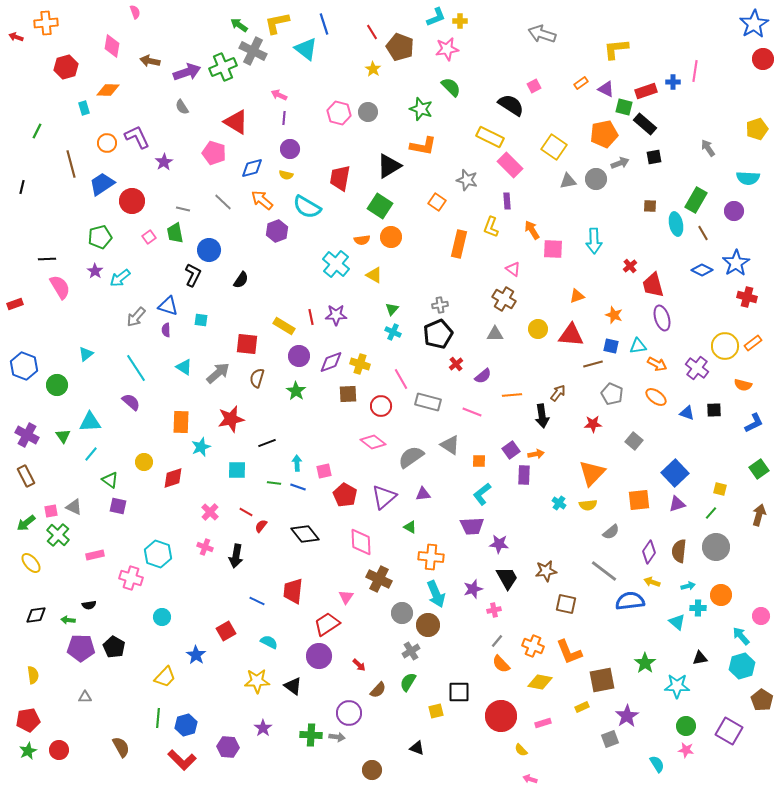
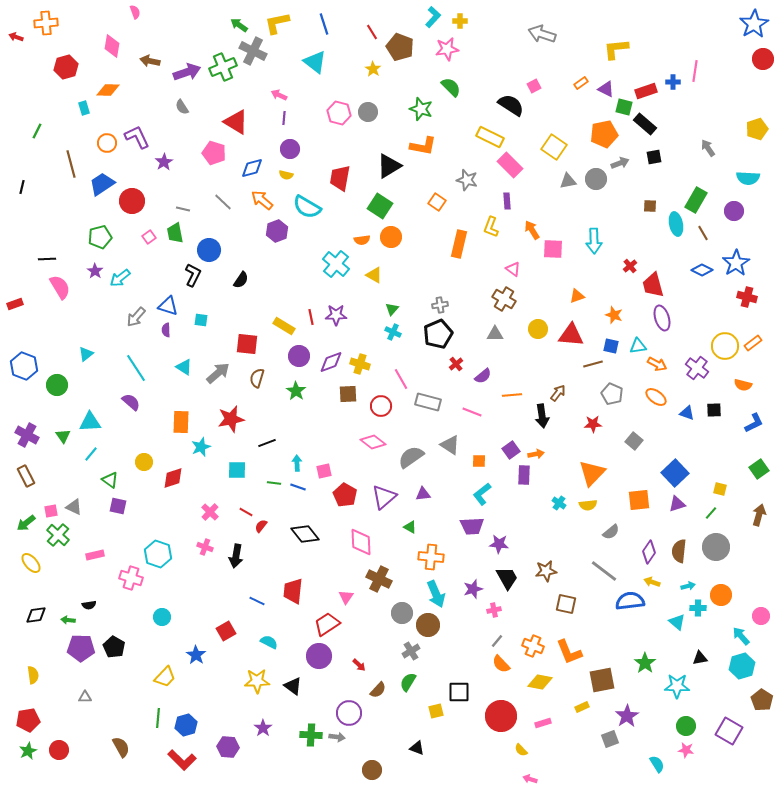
cyan L-shape at (436, 17): moved 3 px left; rotated 25 degrees counterclockwise
cyan triangle at (306, 49): moved 9 px right, 13 px down
